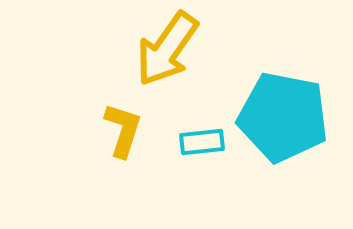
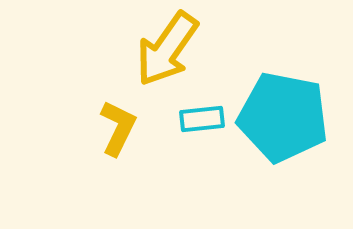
yellow L-shape: moved 5 px left, 2 px up; rotated 8 degrees clockwise
cyan rectangle: moved 23 px up
